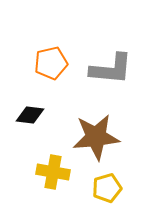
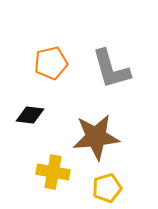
gray L-shape: rotated 69 degrees clockwise
